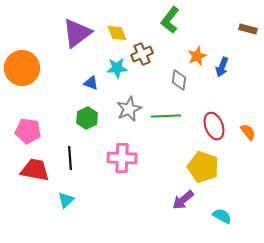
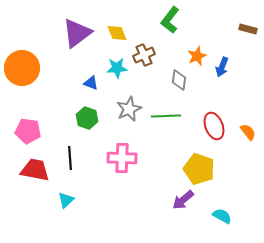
brown cross: moved 2 px right, 1 px down
green hexagon: rotated 15 degrees counterclockwise
yellow pentagon: moved 4 px left, 2 px down
